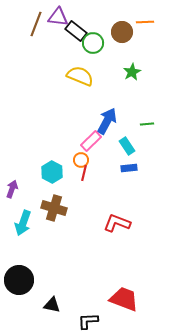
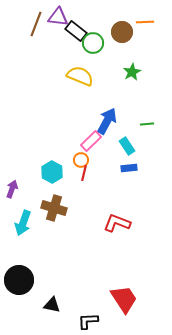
red trapezoid: rotated 36 degrees clockwise
